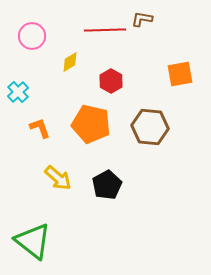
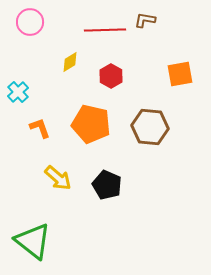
brown L-shape: moved 3 px right, 1 px down
pink circle: moved 2 px left, 14 px up
red hexagon: moved 5 px up
black pentagon: rotated 20 degrees counterclockwise
